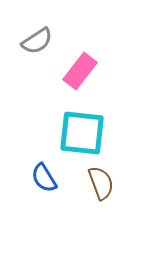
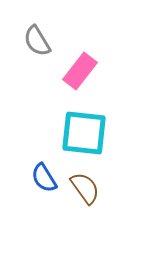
gray semicircle: rotated 92 degrees clockwise
cyan square: moved 2 px right
brown semicircle: moved 16 px left, 5 px down; rotated 16 degrees counterclockwise
